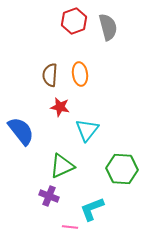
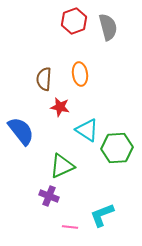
brown semicircle: moved 6 px left, 4 px down
cyan triangle: rotated 35 degrees counterclockwise
green hexagon: moved 5 px left, 21 px up; rotated 8 degrees counterclockwise
cyan L-shape: moved 10 px right, 6 px down
